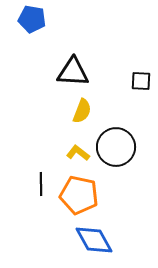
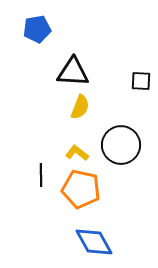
blue pentagon: moved 5 px right, 10 px down; rotated 20 degrees counterclockwise
yellow semicircle: moved 2 px left, 4 px up
black circle: moved 5 px right, 2 px up
yellow L-shape: moved 1 px left
black line: moved 9 px up
orange pentagon: moved 2 px right, 6 px up
blue diamond: moved 2 px down
